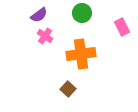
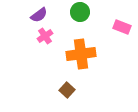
green circle: moved 2 px left, 1 px up
pink rectangle: rotated 42 degrees counterclockwise
pink cross: rotated 21 degrees clockwise
brown square: moved 1 px left, 1 px down
